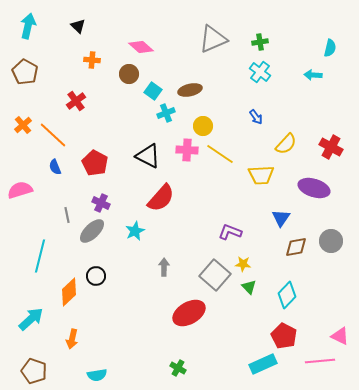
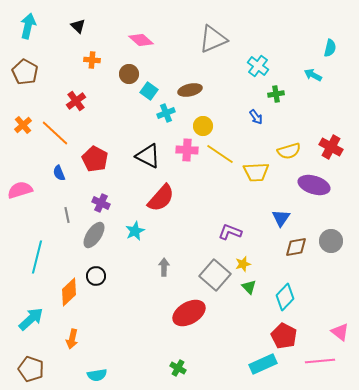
green cross at (260, 42): moved 16 px right, 52 px down
pink diamond at (141, 47): moved 7 px up
cyan cross at (260, 72): moved 2 px left, 6 px up
cyan arrow at (313, 75): rotated 24 degrees clockwise
cyan square at (153, 91): moved 4 px left
orange line at (53, 135): moved 2 px right, 2 px up
yellow semicircle at (286, 144): moved 3 px right, 7 px down; rotated 30 degrees clockwise
red pentagon at (95, 163): moved 4 px up
blue semicircle at (55, 167): moved 4 px right, 6 px down
yellow trapezoid at (261, 175): moved 5 px left, 3 px up
purple ellipse at (314, 188): moved 3 px up
gray ellipse at (92, 231): moved 2 px right, 4 px down; rotated 12 degrees counterclockwise
cyan line at (40, 256): moved 3 px left, 1 px down
yellow star at (243, 264): rotated 21 degrees counterclockwise
cyan diamond at (287, 295): moved 2 px left, 2 px down
pink triangle at (340, 336): moved 4 px up; rotated 12 degrees clockwise
brown pentagon at (34, 371): moved 3 px left, 2 px up
